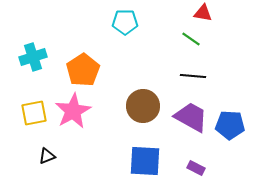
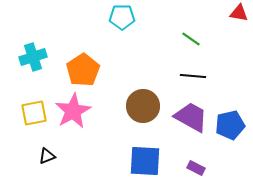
red triangle: moved 36 px right
cyan pentagon: moved 3 px left, 5 px up
blue pentagon: rotated 16 degrees counterclockwise
